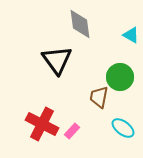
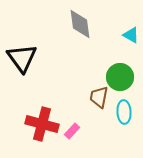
black triangle: moved 35 px left, 2 px up
red cross: rotated 12 degrees counterclockwise
cyan ellipse: moved 1 px right, 16 px up; rotated 50 degrees clockwise
